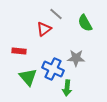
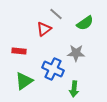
green semicircle: rotated 96 degrees counterclockwise
gray star: moved 5 px up
green triangle: moved 4 px left, 4 px down; rotated 36 degrees clockwise
green arrow: moved 7 px right, 1 px down
